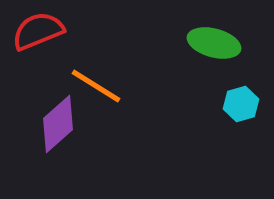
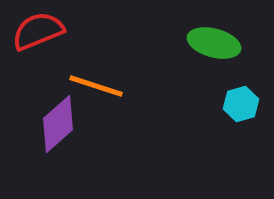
orange line: rotated 14 degrees counterclockwise
